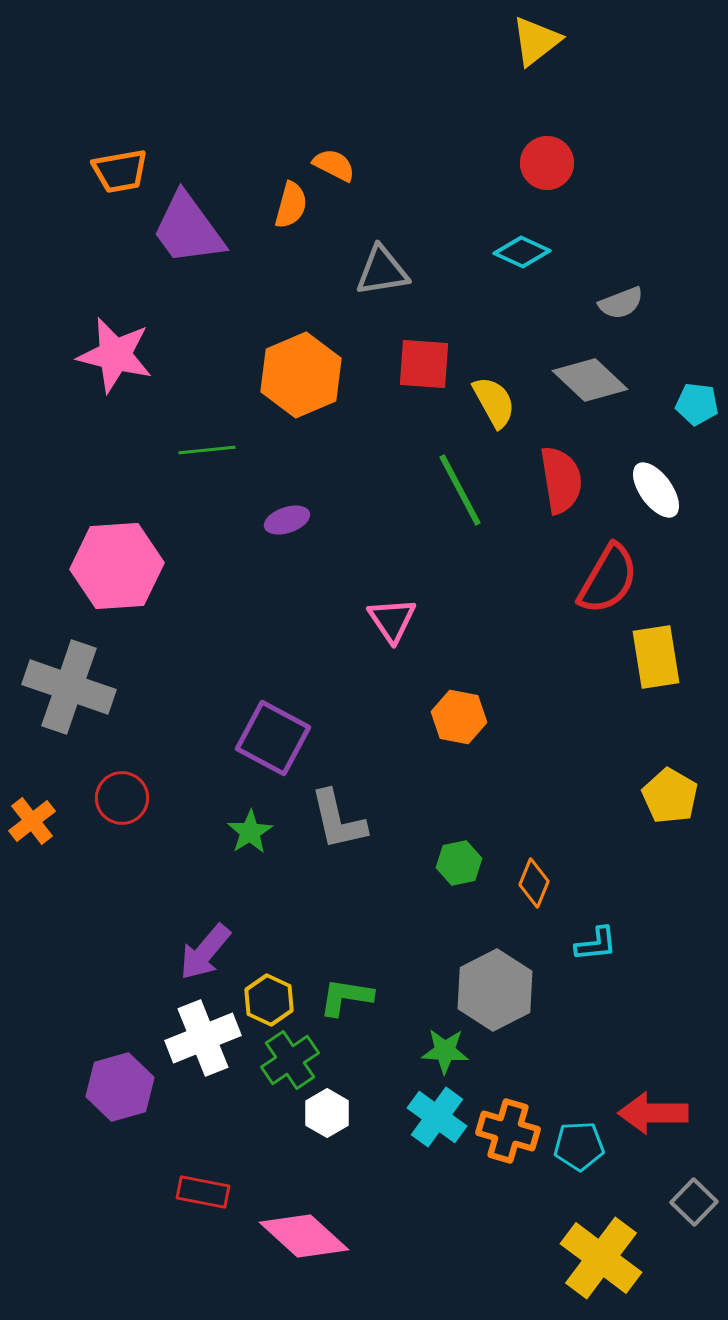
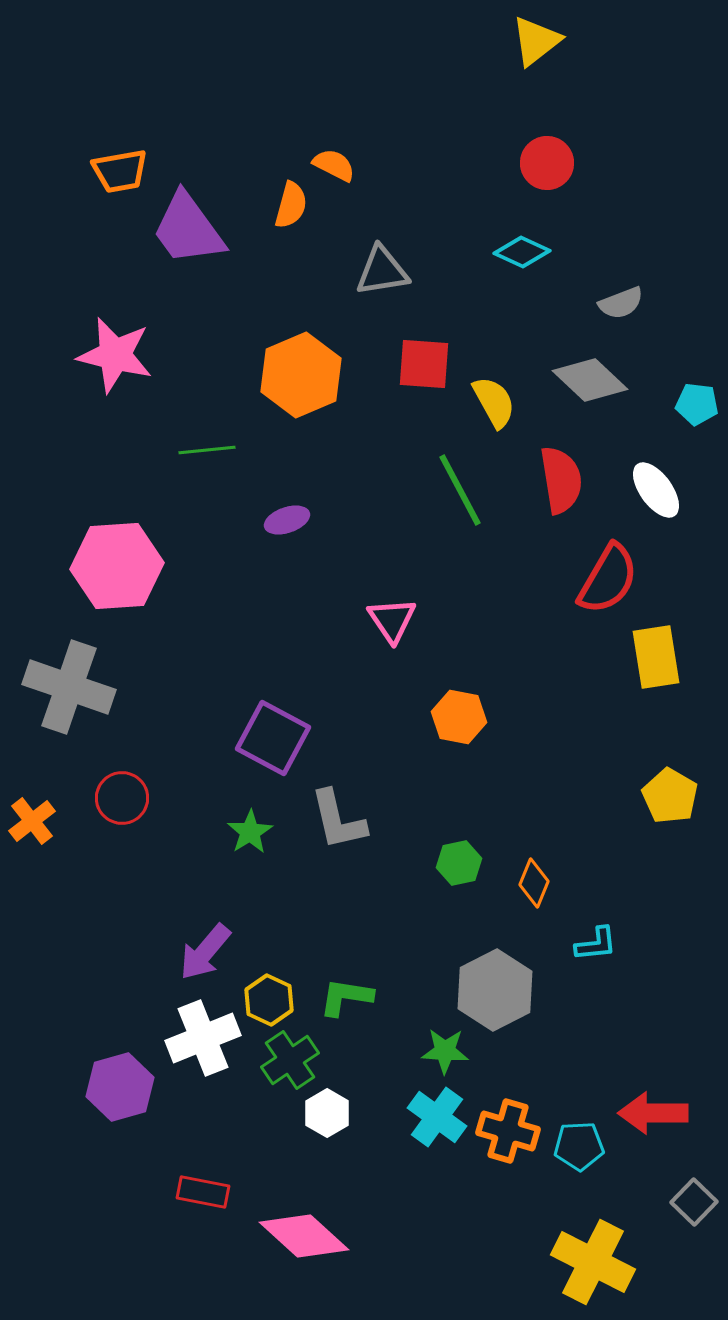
yellow cross at (601, 1258): moved 8 px left, 4 px down; rotated 10 degrees counterclockwise
